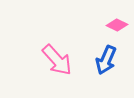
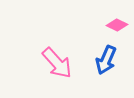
pink arrow: moved 3 px down
